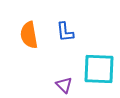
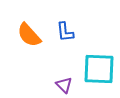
orange semicircle: rotated 32 degrees counterclockwise
